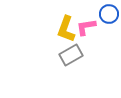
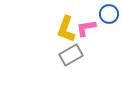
pink L-shape: moved 1 px down
